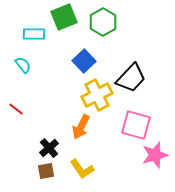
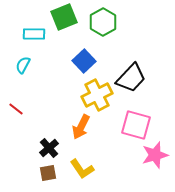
cyan semicircle: rotated 114 degrees counterclockwise
brown square: moved 2 px right, 2 px down
